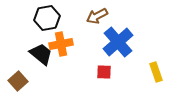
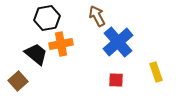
brown arrow: rotated 90 degrees clockwise
black trapezoid: moved 5 px left
red square: moved 12 px right, 8 px down
